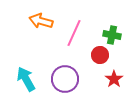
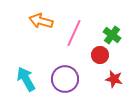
green cross: rotated 24 degrees clockwise
red star: rotated 24 degrees counterclockwise
